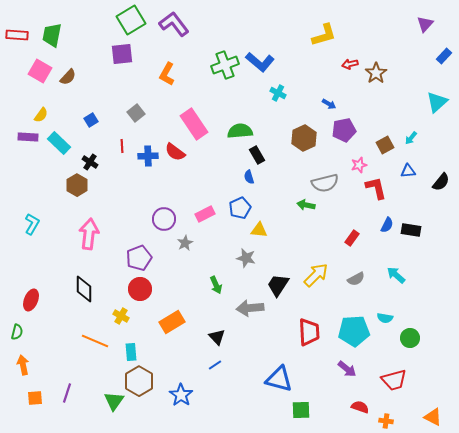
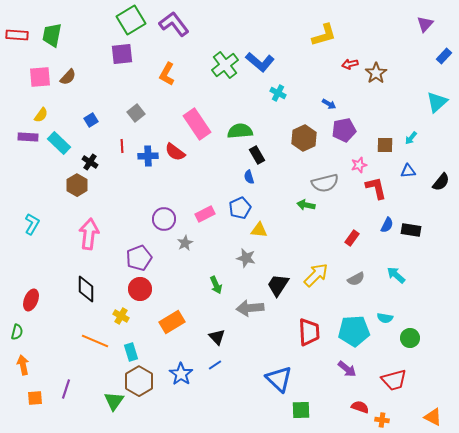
green cross at (225, 65): rotated 16 degrees counterclockwise
pink square at (40, 71): moved 6 px down; rotated 35 degrees counterclockwise
pink rectangle at (194, 124): moved 3 px right
brown square at (385, 145): rotated 30 degrees clockwise
black diamond at (84, 289): moved 2 px right
cyan rectangle at (131, 352): rotated 12 degrees counterclockwise
blue triangle at (279, 379): rotated 28 degrees clockwise
purple line at (67, 393): moved 1 px left, 4 px up
blue star at (181, 395): moved 21 px up
orange cross at (386, 421): moved 4 px left, 1 px up
